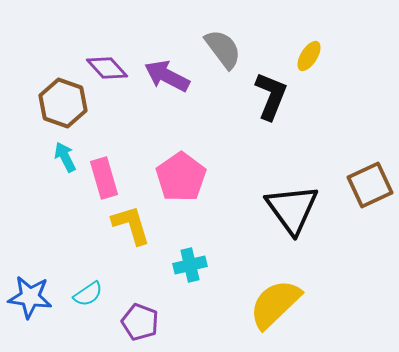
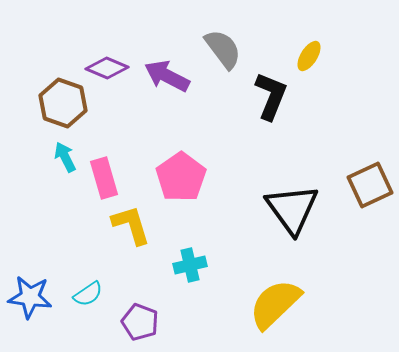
purple diamond: rotated 24 degrees counterclockwise
